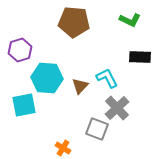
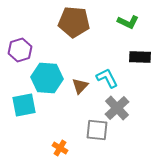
green L-shape: moved 2 px left, 2 px down
gray square: moved 1 px down; rotated 15 degrees counterclockwise
orange cross: moved 3 px left
